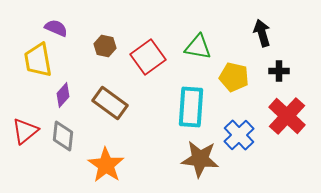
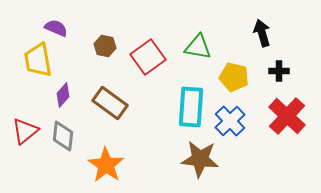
blue cross: moved 9 px left, 14 px up
